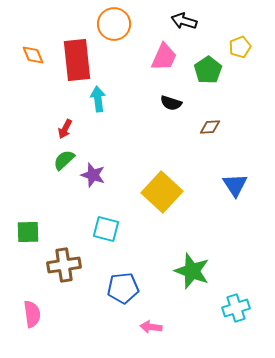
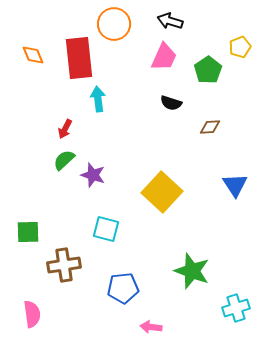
black arrow: moved 14 px left
red rectangle: moved 2 px right, 2 px up
